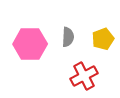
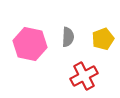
pink hexagon: rotated 12 degrees clockwise
